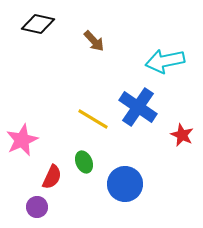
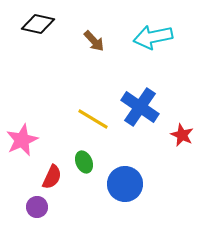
cyan arrow: moved 12 px left, 24 px up
blue cross: moved 2 px right
